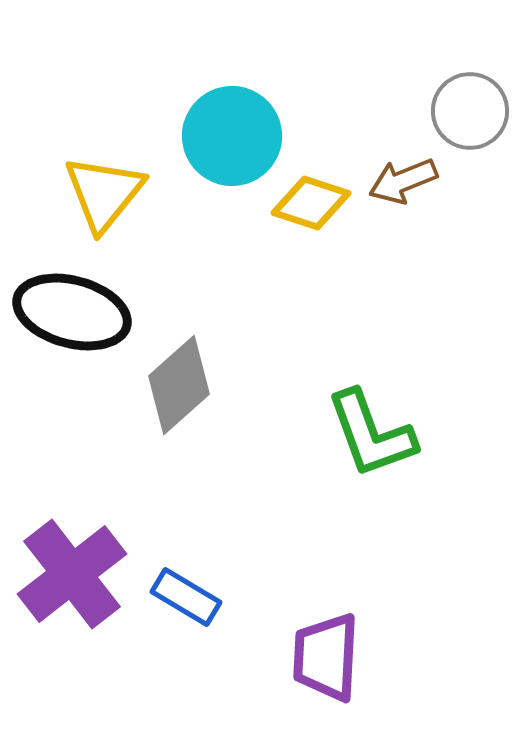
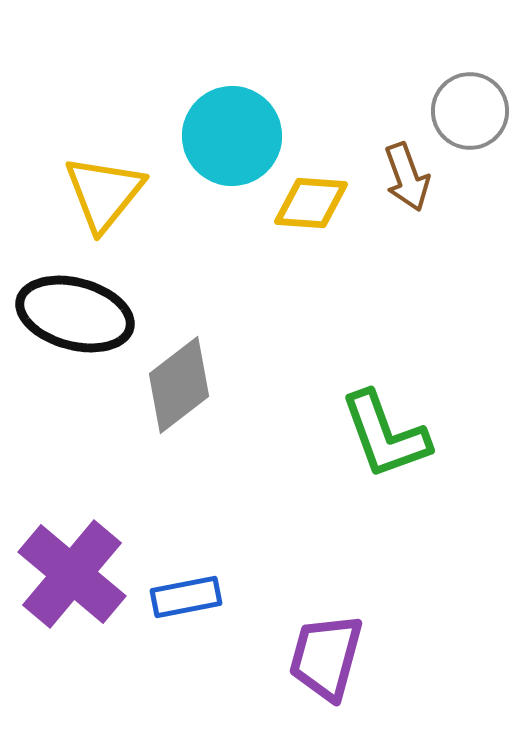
brown arrow: moved 4 px right, 4 px up; rotated 88 degrees counterclockwise
yellow diamond: rotated 14 degrees counterclockwise
black ellipse: moved 3 px right, 2 px down
gray diamond: rotated 4 degrees clockwise
green L-shape: moved 14 px right, 1 px down
purple cross: rotated 12 degrees counterclockwise
blue rectangle: rotated 42 degrees counterclockwise
purple trapezoid: rotated 12 degrees clockwise
